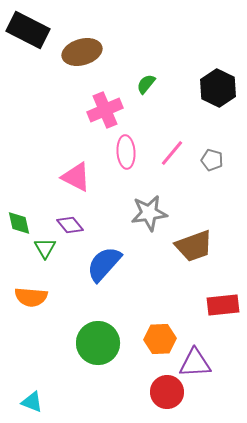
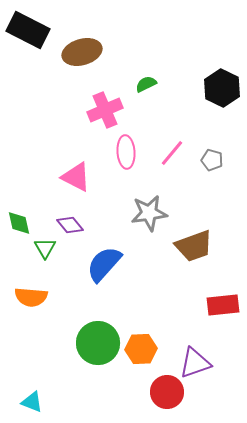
green semicircle: rotated 25 degrees clockwise
black hexagon: moved 4 px right
orange hexagon: moved 19 px left, 10 px down
purple triangle: rotated 16 degrees counterclockwise
